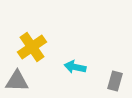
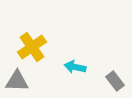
gray rectangle: rotated 54 degrees counterclockwise
